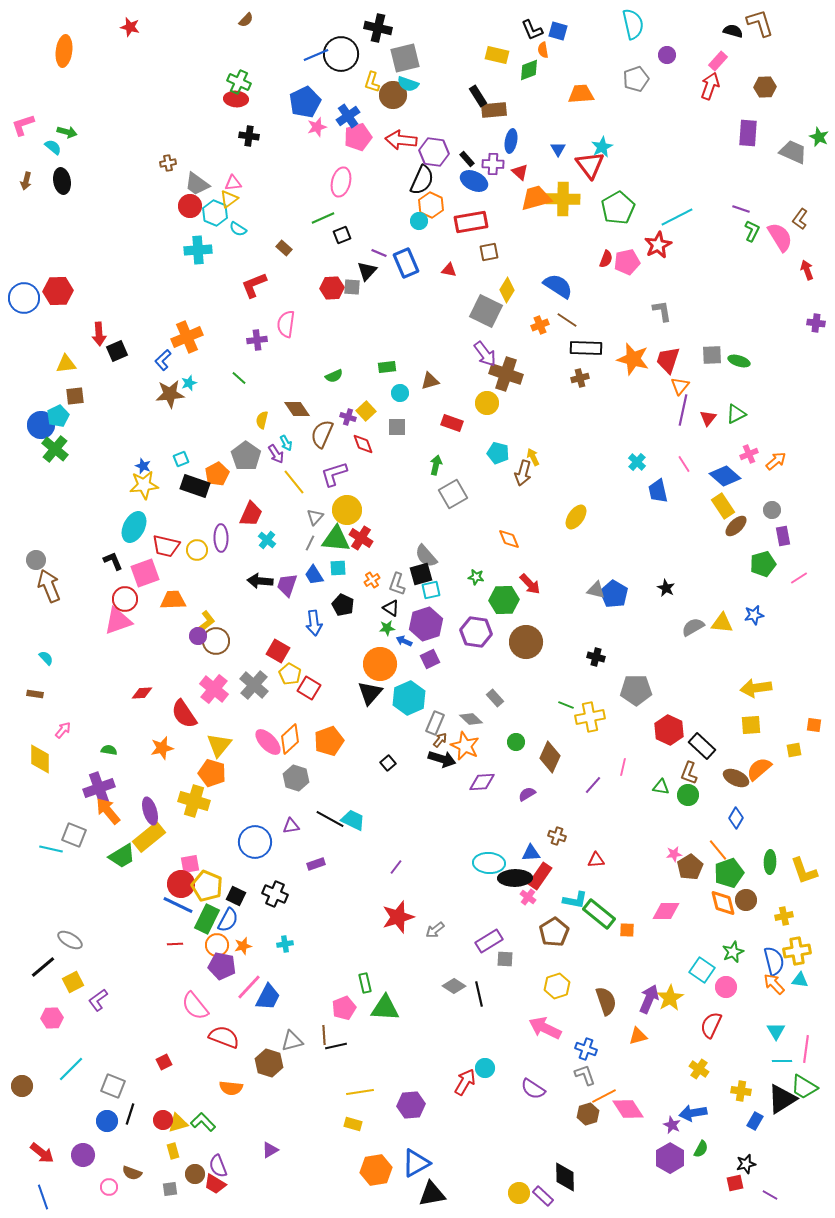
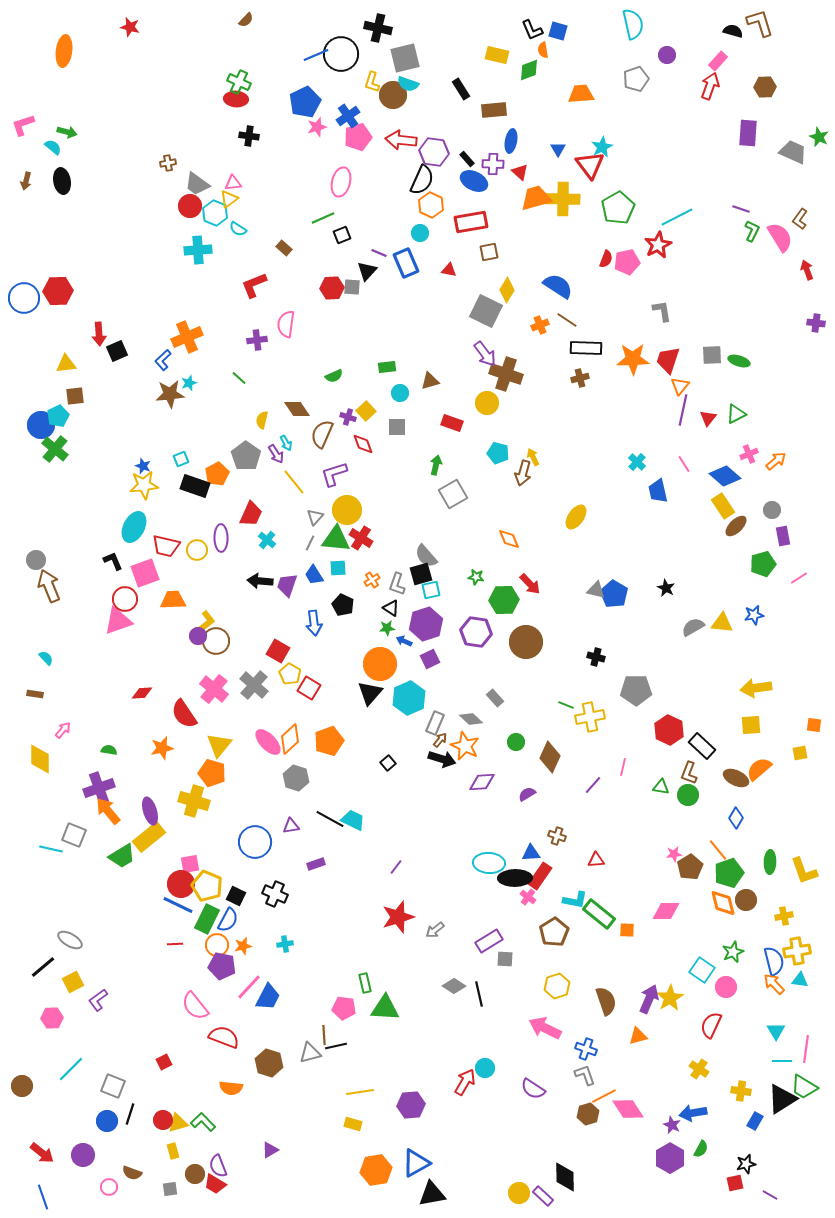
black rectangle at (478, 96): moved 17 px left, 7 px up
cyan circle at (419, 221): moved 1 px right, 12 px down
orange star at (633, 359): rotated 16 degrees counterclockwise
yellow square at (794, 750): moved 6 px right, 3 px down
pink pentagon at (344, 1008): rotated 30 degrees clockwise
gray triangle at (292, 1041): moved 18 px right, 12 px down
